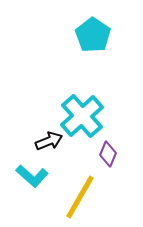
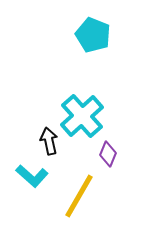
cyan pentagon: rotated 12 degrees counterclockwise
black arrow: rotated 80 degrees counterclockwise
yellow line: moved 1 px left, 1 px up
